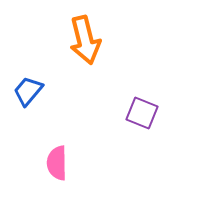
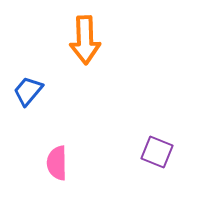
orange arrow: rotated 12 degrees clockwise
purple square: moved 15 px right, 39 px down
